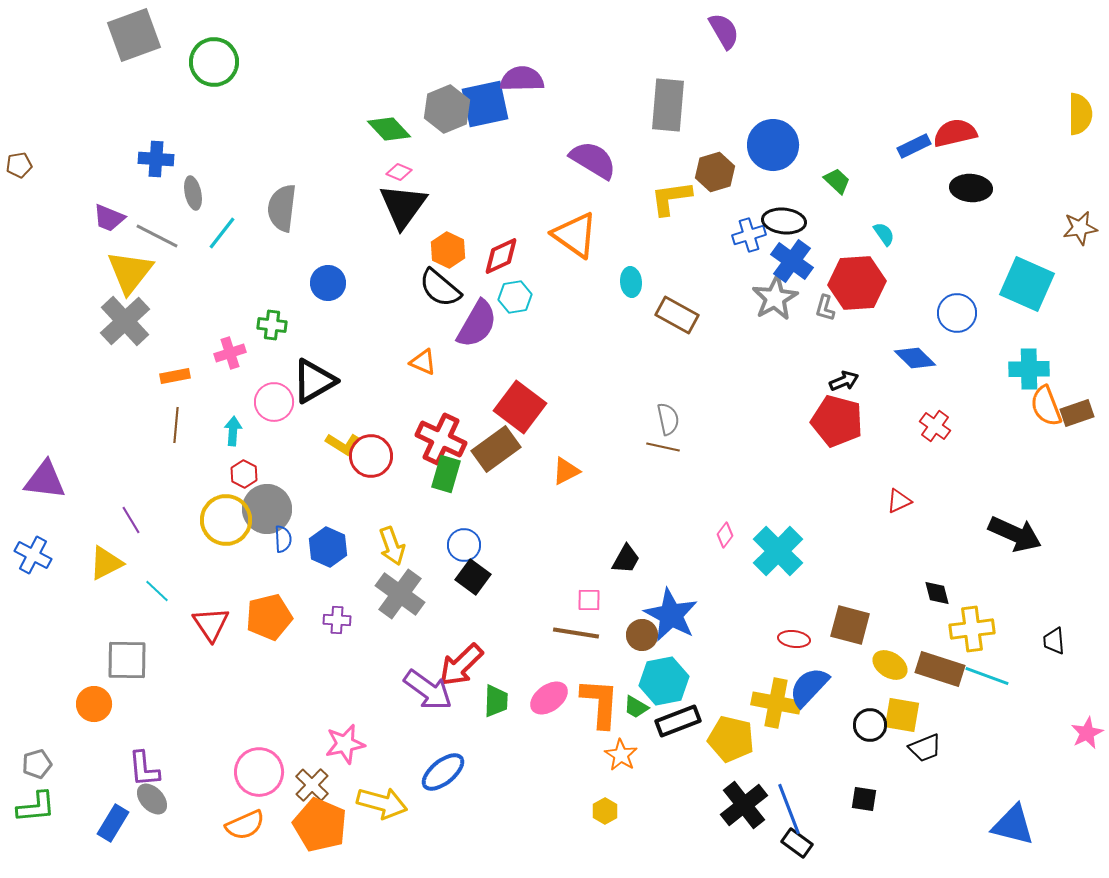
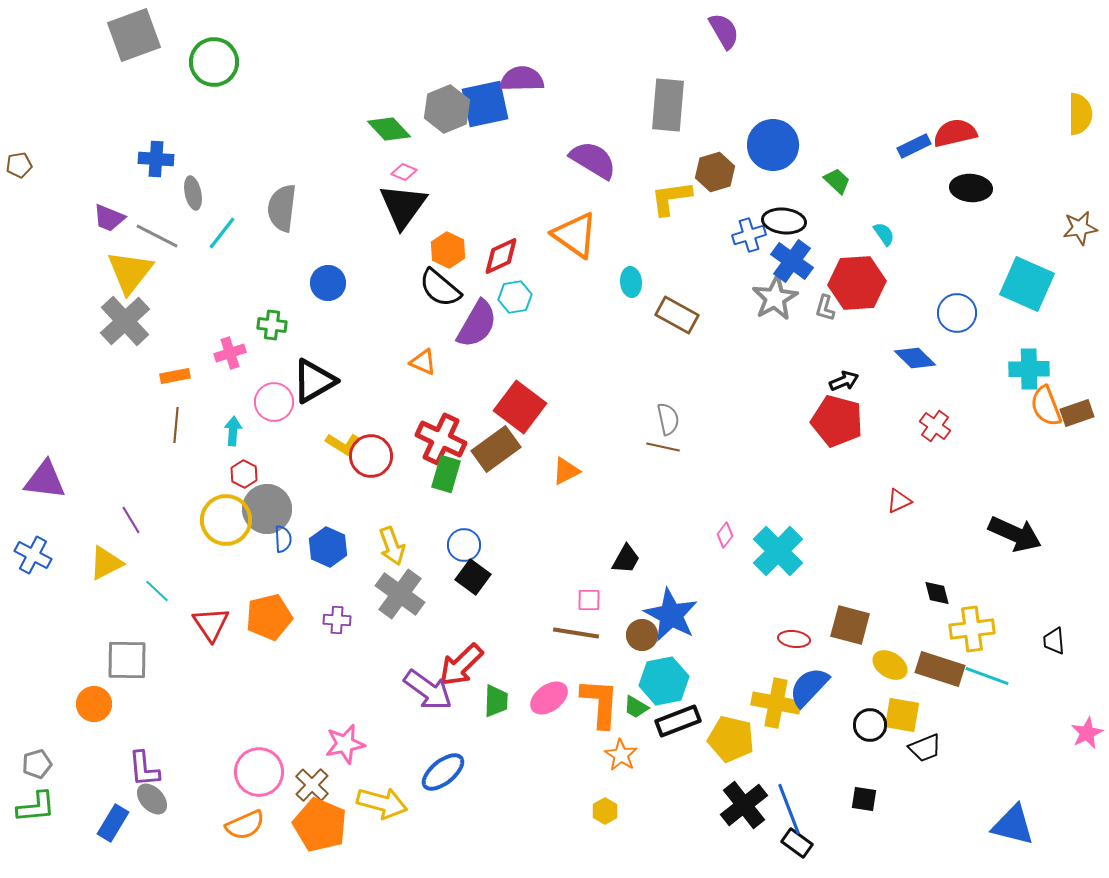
pink diamond at (399, 172): moved 5 px right
